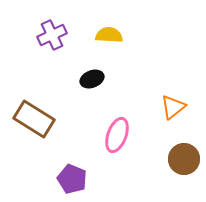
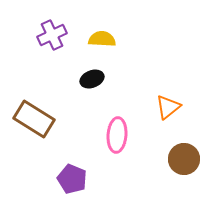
yellow semicircle: moved 7 px left, 4 px down
orange triangle: moved 5 px left
pink ellipse: rotated 16 degrees counterclockwise
